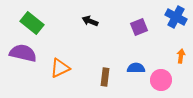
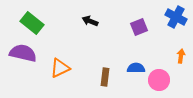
pink circle: moved 2 px left
